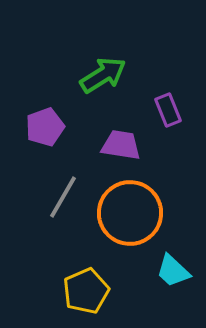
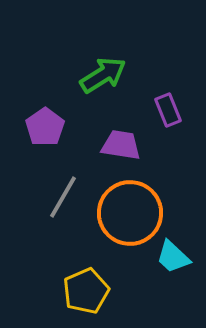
purple pentagon: rotated 15 degrees counterclockwise
cyan trapezoid: moved 14 px up
